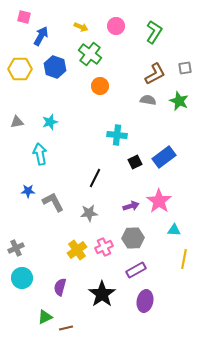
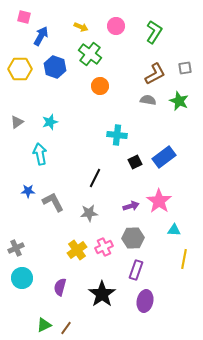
gray triangle: rotated 24 degrees counterclockwise
purple rectangle: rotated 42 degrees counterclockwise
green triangle: moved 1 px left, 8 px down
brown line: rotated 40 degrees counterclockwise
